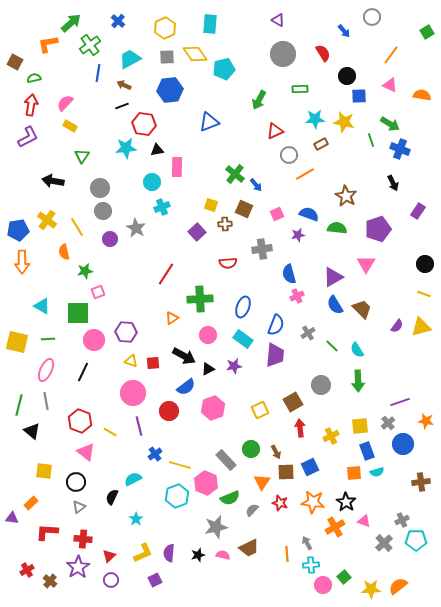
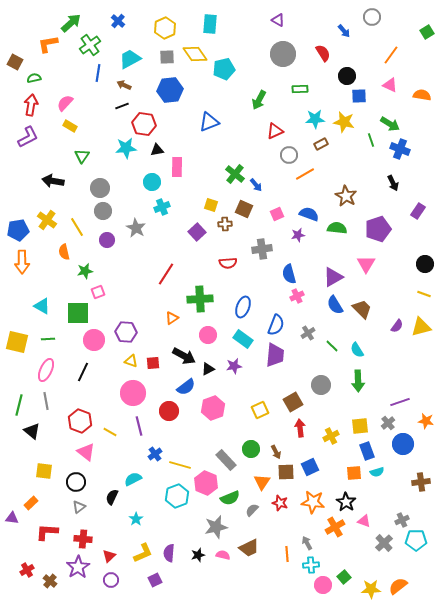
purple circle at (110, 239): moved 3 px left, 1 px down
